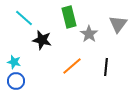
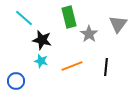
cyan star: moved 27 px right, 1 px up
orange line: rotated 20 degrees clockwise
